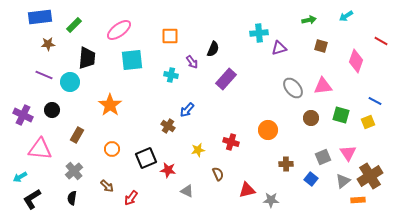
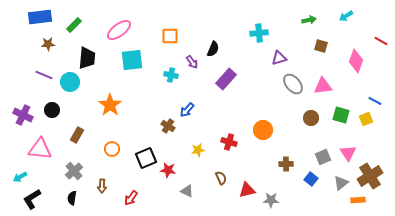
purple triangle at (279, 48): moved 10 px down
gray ellipse at (293, 88): moved 4 px up
yellow square at (368, 122): moved 2 px left, 3 px up
orange circle at (268, 130): moved 5 px left
red cross at (231, 142): moved 2 px left
brown semicircle at (218, 174): moved 3 px right, 4 px down
gray triangle at (343, 181): moved 2 px left, 2 px down
brown arrow at (107, 186): moved 5 px left; rotated 48 degrees clockwise
